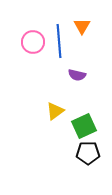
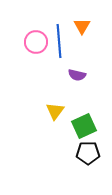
pink circle: moved 3 px right
yellow triangle: rotated 18 degrees counterclockwise
